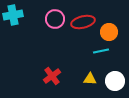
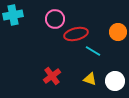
red ellipse: moved 7 px left, 12 px down
orange circle: moved 9 px right
cyan line: moved 8 px left; rotated 42 degrees clockwise
yellow triangle: rotated 16 degrees clockwise
